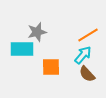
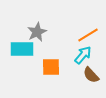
gray star: rotated 12 degrees counterclockwise
brown semicircle: moved 4 px right, 1 px down
